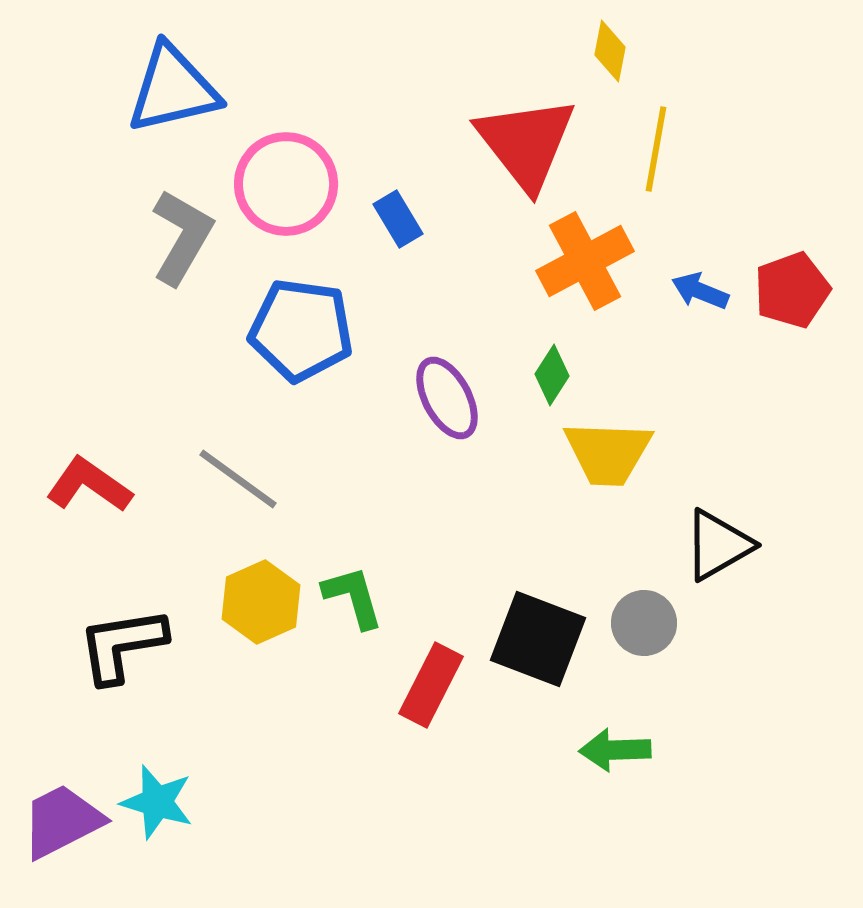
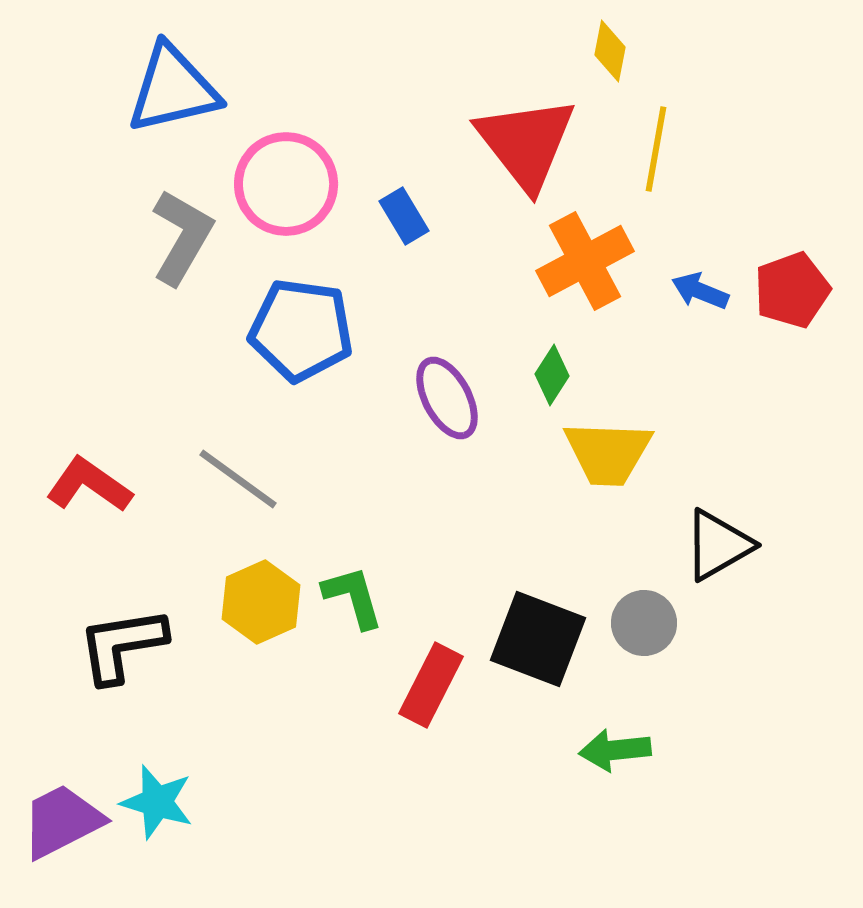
blue rectangle: moved 6 px right, 3 px up
green arrow: rotated 4 degrees counterclockwise
